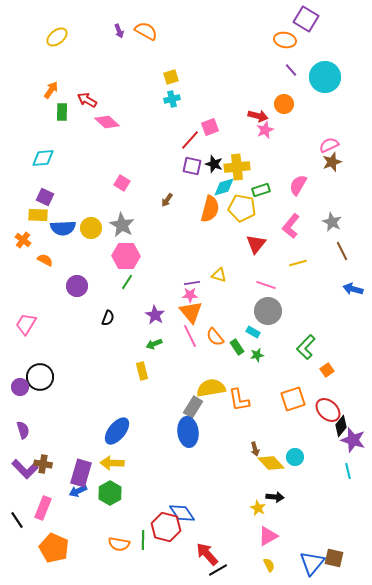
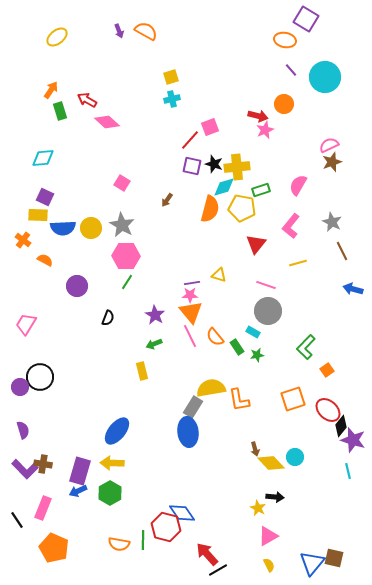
green rectangle at (62, 112): moved 2 px left, 1 px up; rotated 18 degrees counterclockwise
purple rectangle at (81, 473): moved 1 px left, 2 px up
